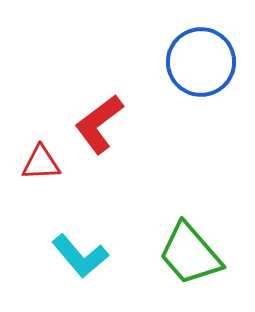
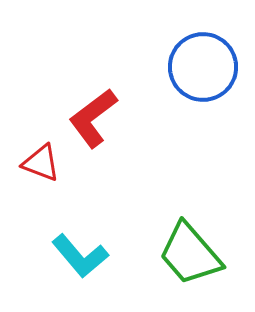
blue circle: moved 2 px right, 5 px down
red L-shape: moved 6 px left, 6 px up
red triangle: rotated 24 degrees clockwise
